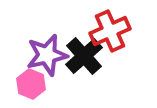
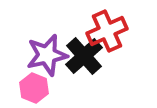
red cross: moved 3 px left
pink hexagon: moved 3 px right, 4 px down
